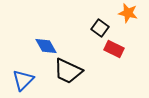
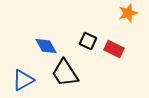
orange star: rotated 30 degrees counterclockwise
black square: moved 12 px left, 13 px down; rotated 12 degrees counterclockwise
black trapezoid: moved 3 px left, 2 px down; rotated 32 degrees clockwise
blue triangle: rotated 15 degrees clockwise
